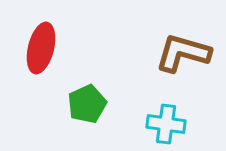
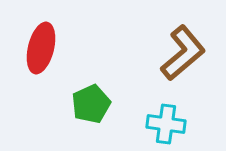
brown L-shape: rotated 124 degrees clockwise
green pentagon: moved 4 px right
